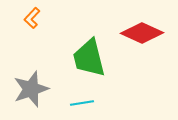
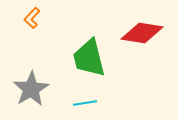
red diamond: rotated 15 degrees counterclockwise
gray star: rotated 12 degrees counterclockwise
cyan line: moved 3 px right
